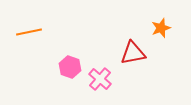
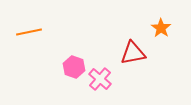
orange star: rotated 18 degrees counterclockwise
pink hexagon: moved 4 px right
